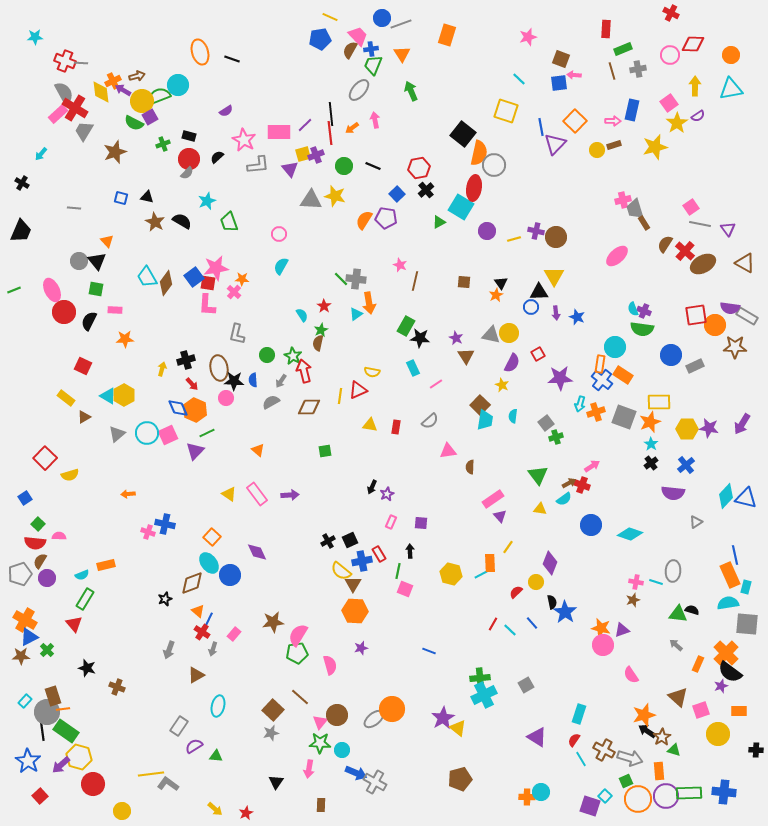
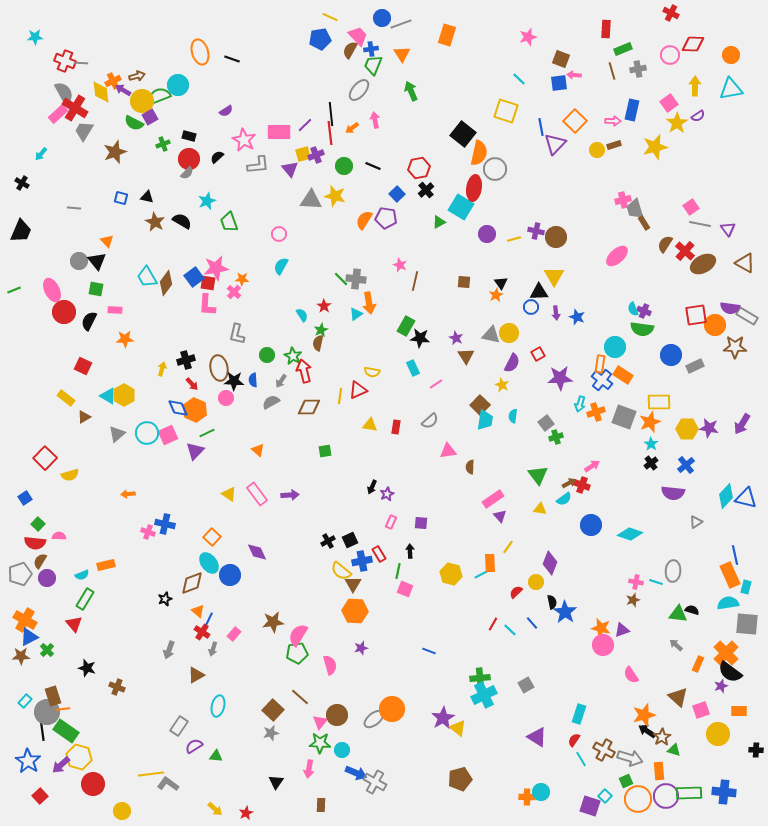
gray circle at (494, 165): moved 1 px right, 4 px down
purple circle at (487, 231): moved 3 px down
